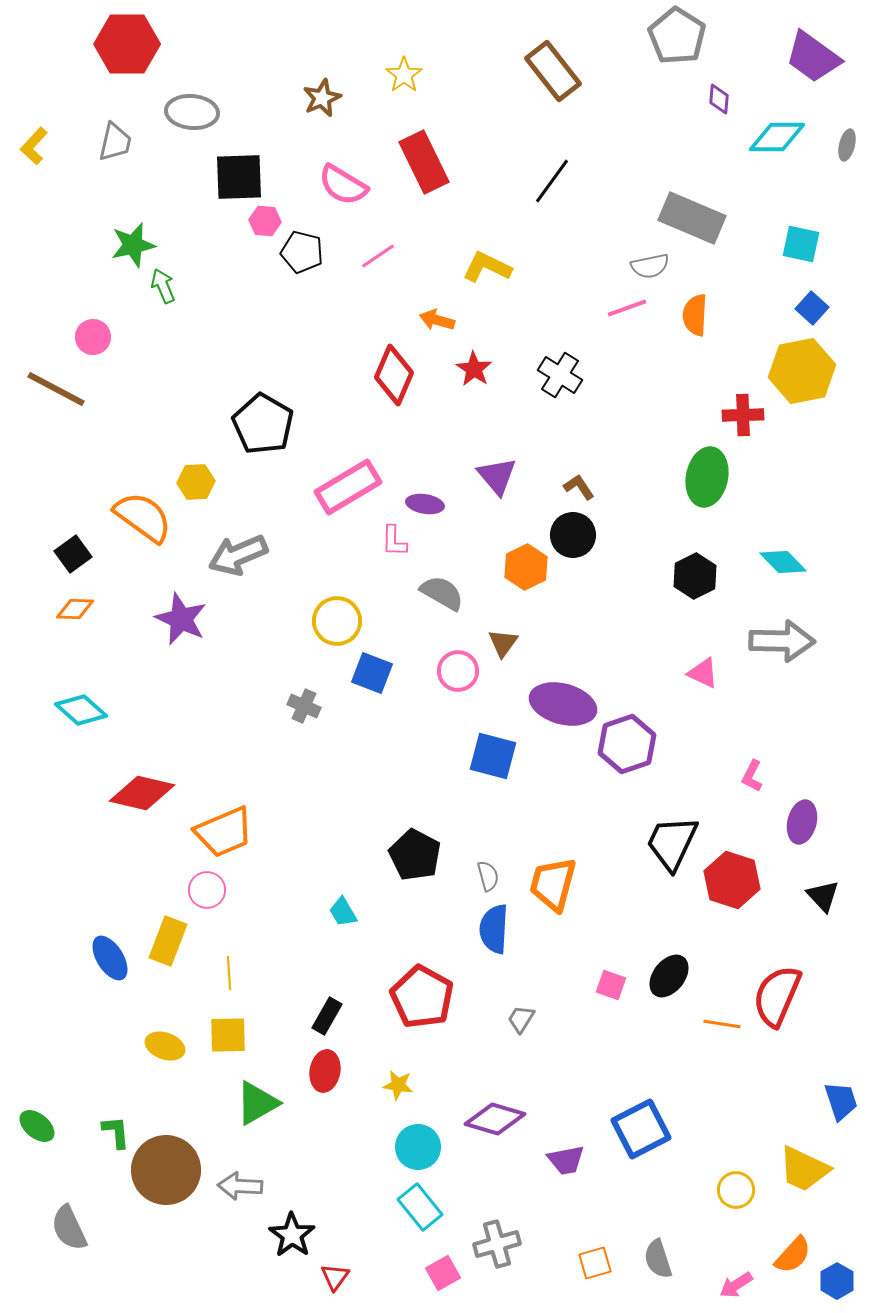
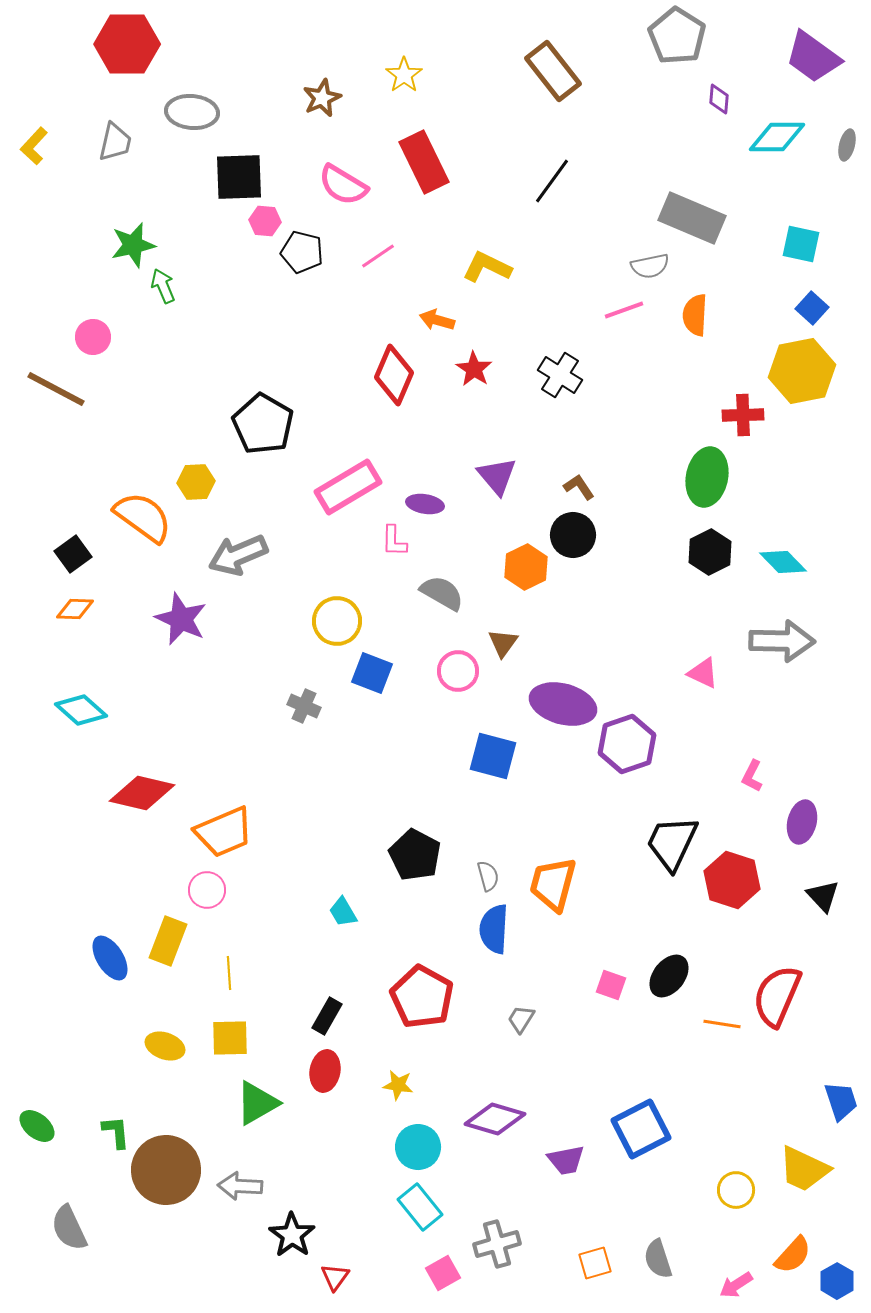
pink line at (627, 308): moved 3 px left, 2 px down
black hexagon at (695, 576): moved 15 px right, 24 px up
yellow square at (228, 1035): moved 2 px right, 3 px down
